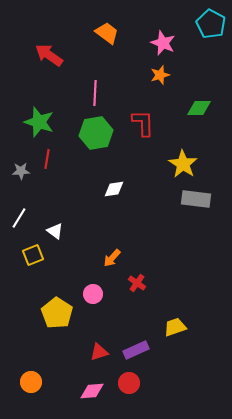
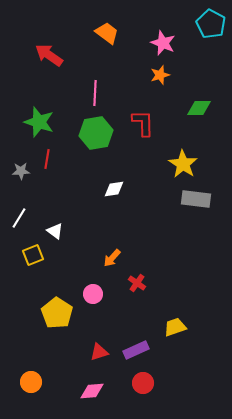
red circle: moved 14 px right
